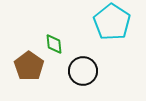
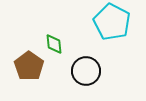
cyan pentagon: rotated 6 degrees counterclockwise
black circle: moved 3 px right
